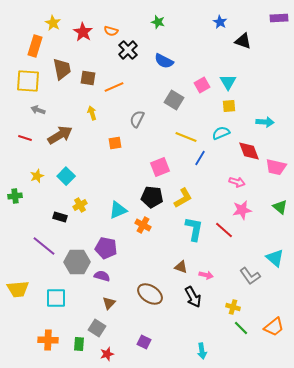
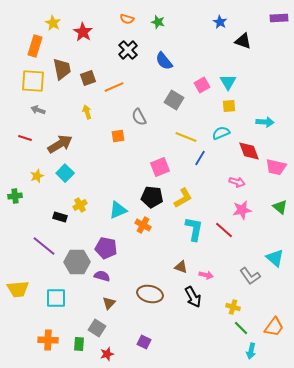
orange semicircle at (111, 31): moved 16 px right, 12 px up
blue semicircle at (164, 61): rotated 24 degrees clockwise
brown square at (88, 78): rotated 28 degrees counterclockwise
yellow square at (28, 81): moved 5 px right
yellow arrow at (92, 113): moved 5 px left, 1 px up
gray semicircle at (137, 119): moved 2 px right, 2 px up; rotated 54 degrees counterclockwise
brown arrow at (60, 135): moved 9 px down
orange square at (115, 143): moved 3 px right, 7 px up
cyan square at (66, 176): moved 1 px left, 3 px up
brown ellipse at (150, 294): rotated 20 degrees counterclockwise
orange trapezoid at (274, 327): rotated 15 degrees counterclockwise
cyan arrow at (202, 351): moved 49 px right; rotated 21 degrees clockwise
